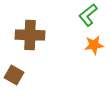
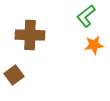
green L-shape: moved 2 px left, 1 px down
brown square: rotated 24 degrees clockwise
